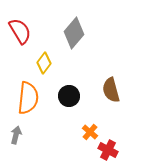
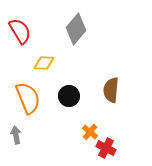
gray diamond: moved 2 px right, 4 px up
yellow diamond: rotated 55 degrees clockwise
brown semicircle: rotated 20 degrees clockwise
orange semicircle: rotated 28 degrees counterclockwise
gray arrow: rotated 24 degrees counterclockwise
red cross: moved 2 px left, 2 px up
